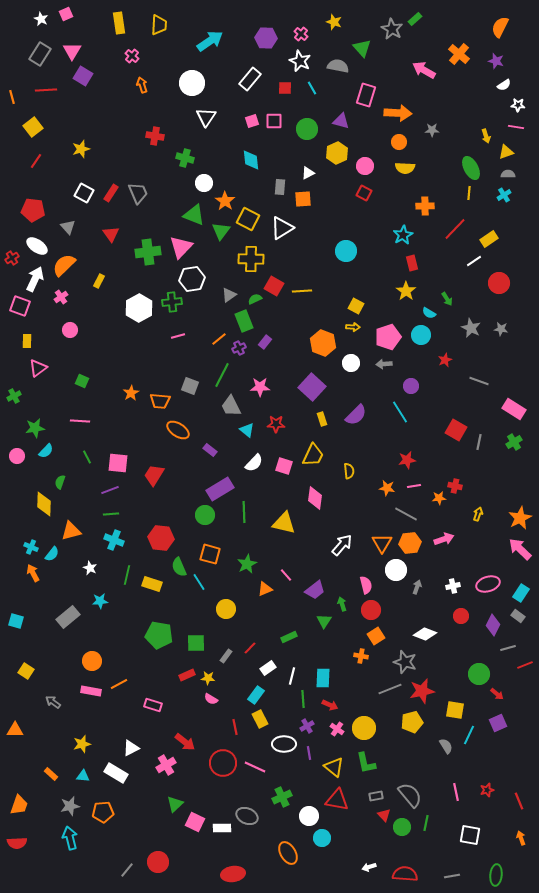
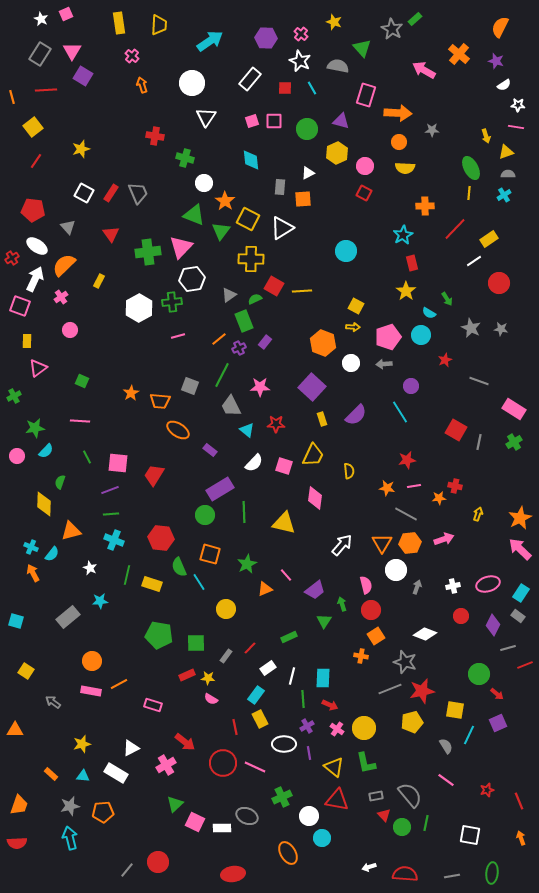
pink line at (456, 792): moved 10 px left, 12 px up; rotated 42 degrees counterclockwise
green ellipse at (496, 875): moved 4 px left, 2 px up
